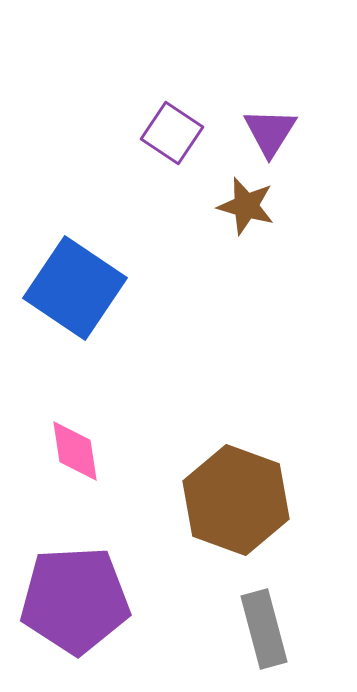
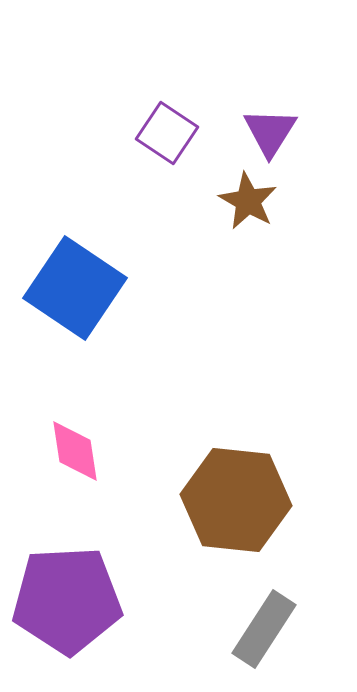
purple square: moved 5 px left
brown star: moved 2 px right, 5 px up; rotated 14 degrees clockwise
brown hexagon: rotated 14 degrees counterclockwise
purple pentagon: moved 8 px left
gray rectangle: rotated 48 degrees clockwise
